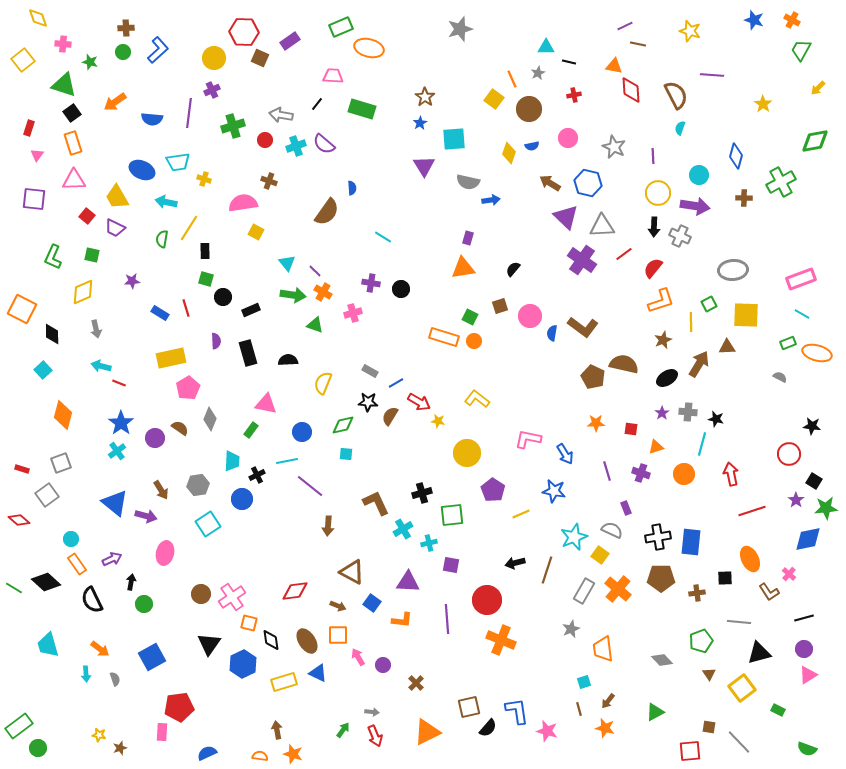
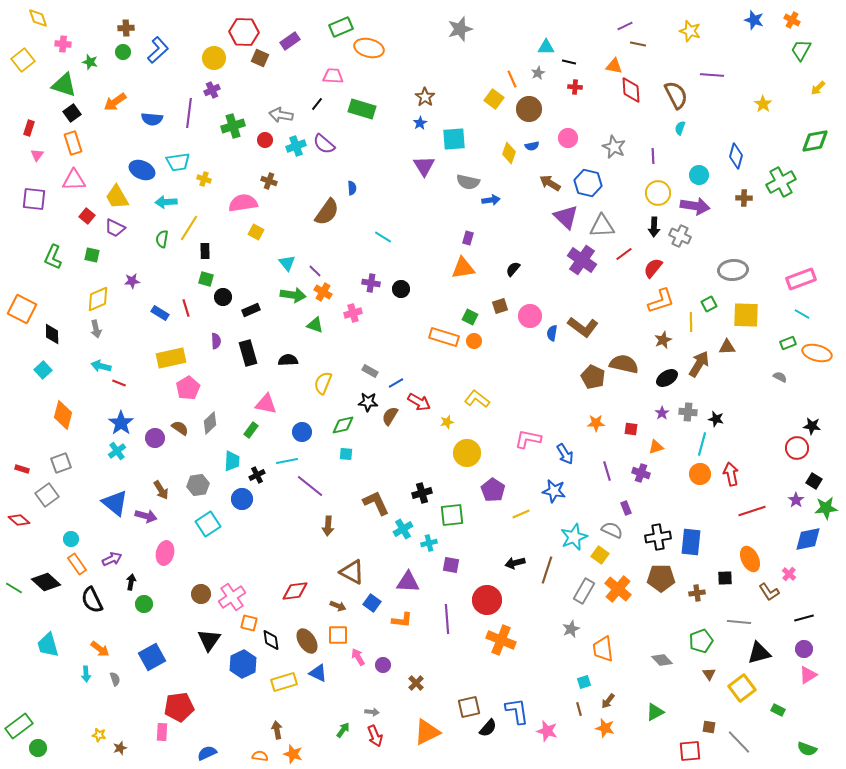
red cross at (574, 95): moved 1 px right, 8 px up; rotated 16 degrees clockwise
cyan arrow at (166, 202): rotated 15 degrees counterclockwise
yellow diamond at (83, 292): moved 15 px right, 7 px down
gray diamond at (210, 419): moved 4 px down; rotated 25 degrees clockwise
yellow star at (438, 421): moved 9 px right, 1 px down; rotated 24 degrees counterclockwise
red circle at (789, 454): moved 8 px right, 6 px up
orange circle at (684, 474): moved 16 px right
black triangle at (209, 644): moved 4 px up
